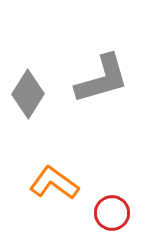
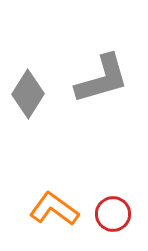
orange L-shape: moved 26 px down
red circle: moved 1 px right, 1 px down
